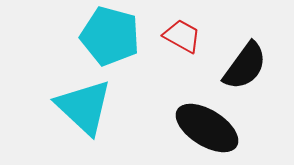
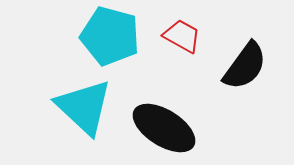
black ellipse: moved 43 px left
